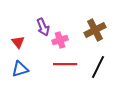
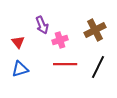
purple arrow: moved 1 px left, 2 px up
